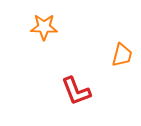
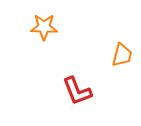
red L-shape: moved 1 px right
